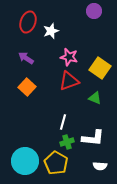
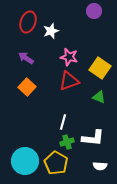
green triangle: moved 4 px right, 1 px up
